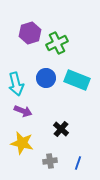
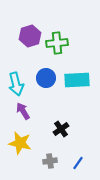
purple hexagon: moved 3 px down
green cross: rotated 20 degrees clockwise
cyan rectangle: rotated 25 degrees counterclockwise
purple arrow: rotated 144 degrees counterclockwise
black cross: rotated 14 degrees clockwise
yellow star: moved 2 px left
blue line: rotated 16 degrees clockwise
